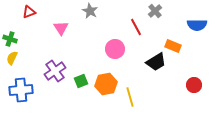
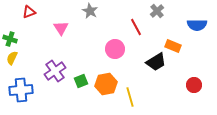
gray cross: moved 2 px right
